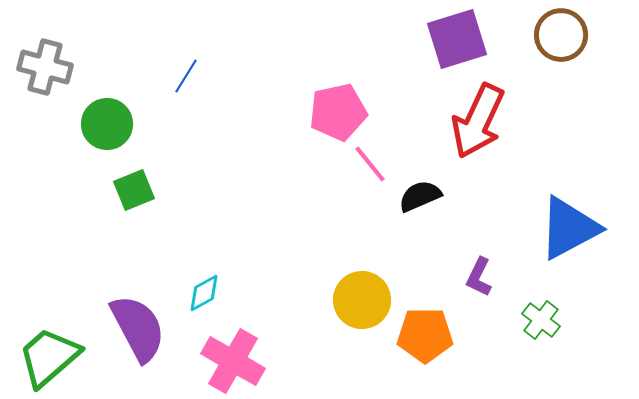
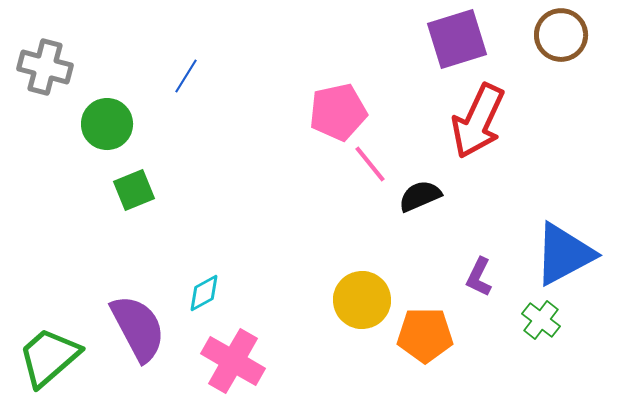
blue triangle: moved 5 px left, 26 px down
